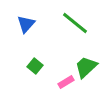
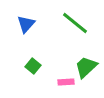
green square: moved 2 px left
pink rectangle: rotated 28 degrees clockwise
